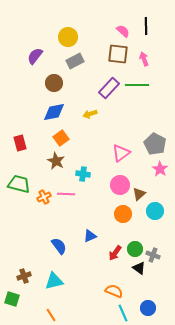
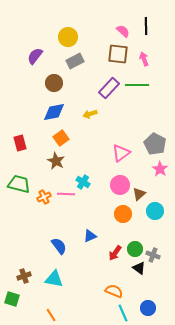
cyan cross: moved 8 px down; rotated 24 degrees clockwise
cyan triangle: moved 2 px up; rotated 24 degrees clockwise
